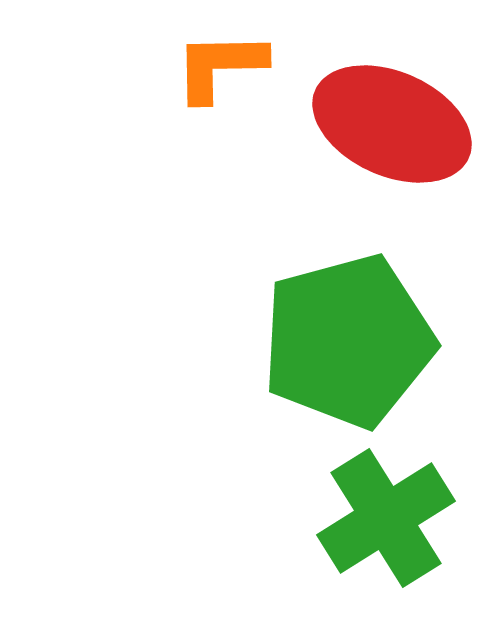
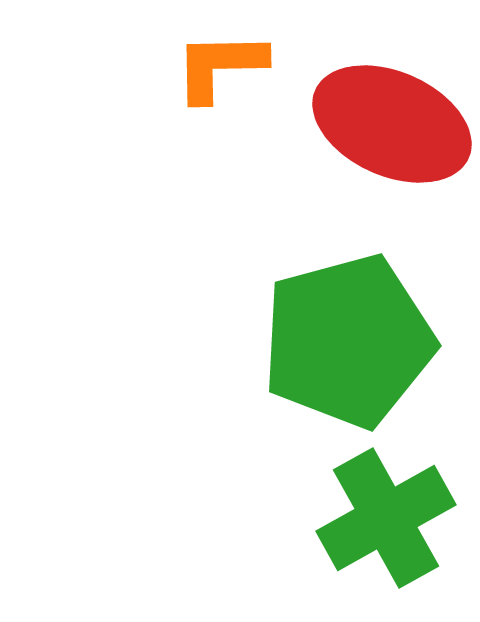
green cross: rotated 3 degrees clockwise
